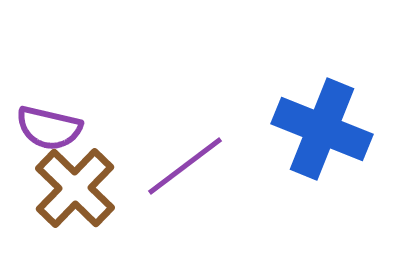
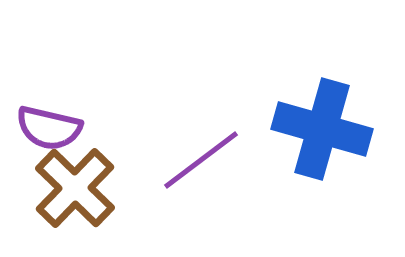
blue cross: rotated 6 degrees counterclockwise
purple line: moved 16 px right, 6 px up
